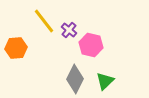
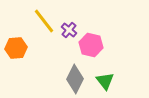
green triangle: rotated 24 degrees counterclockwise
